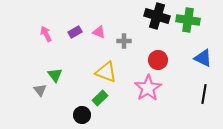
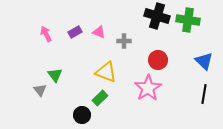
blue triangle: moved 1 px right, 3 px down; rotated 18 degrees clockwise
